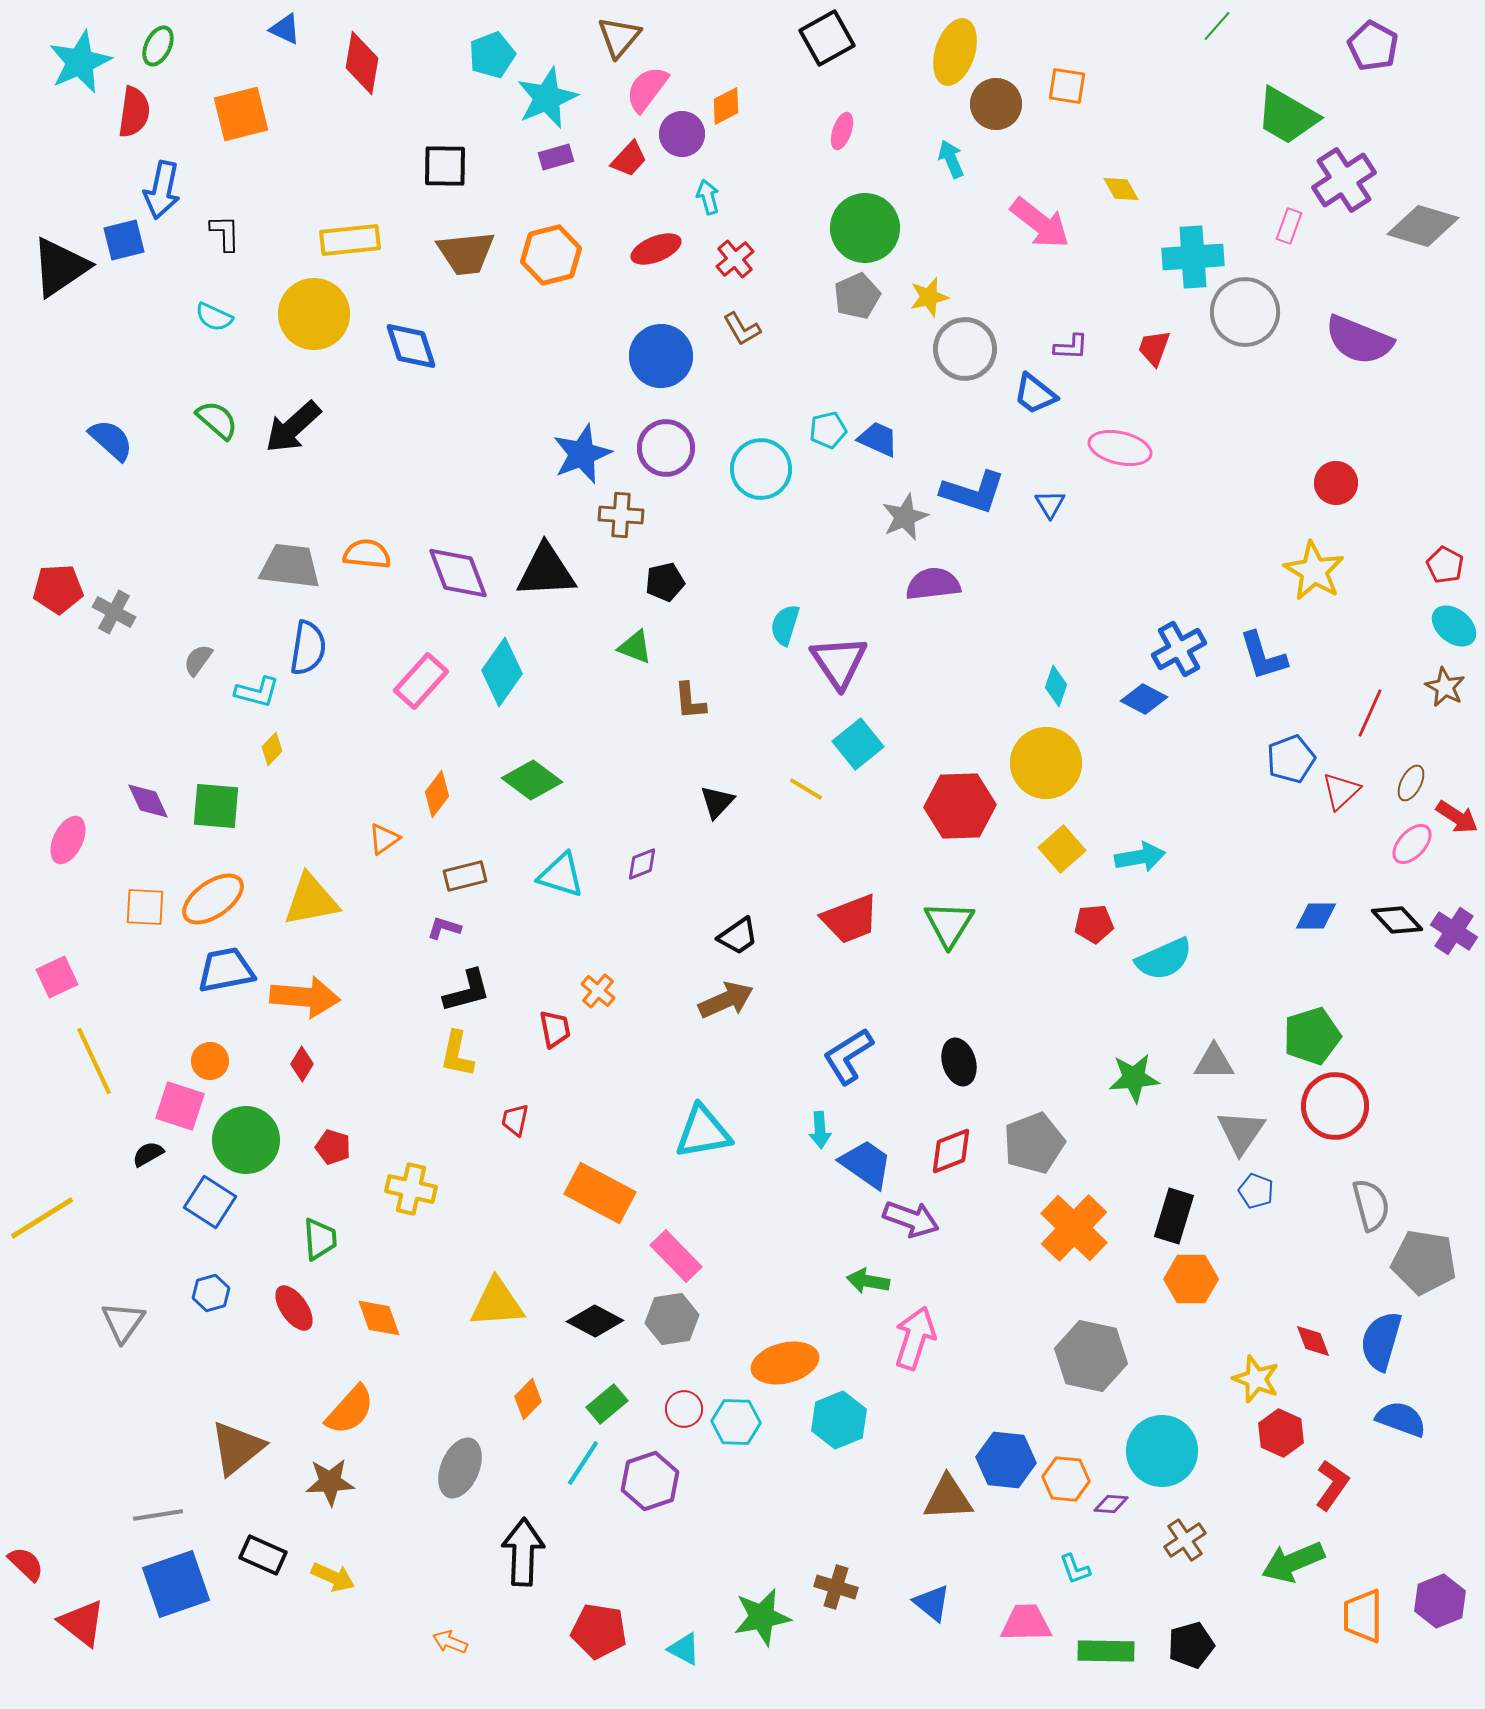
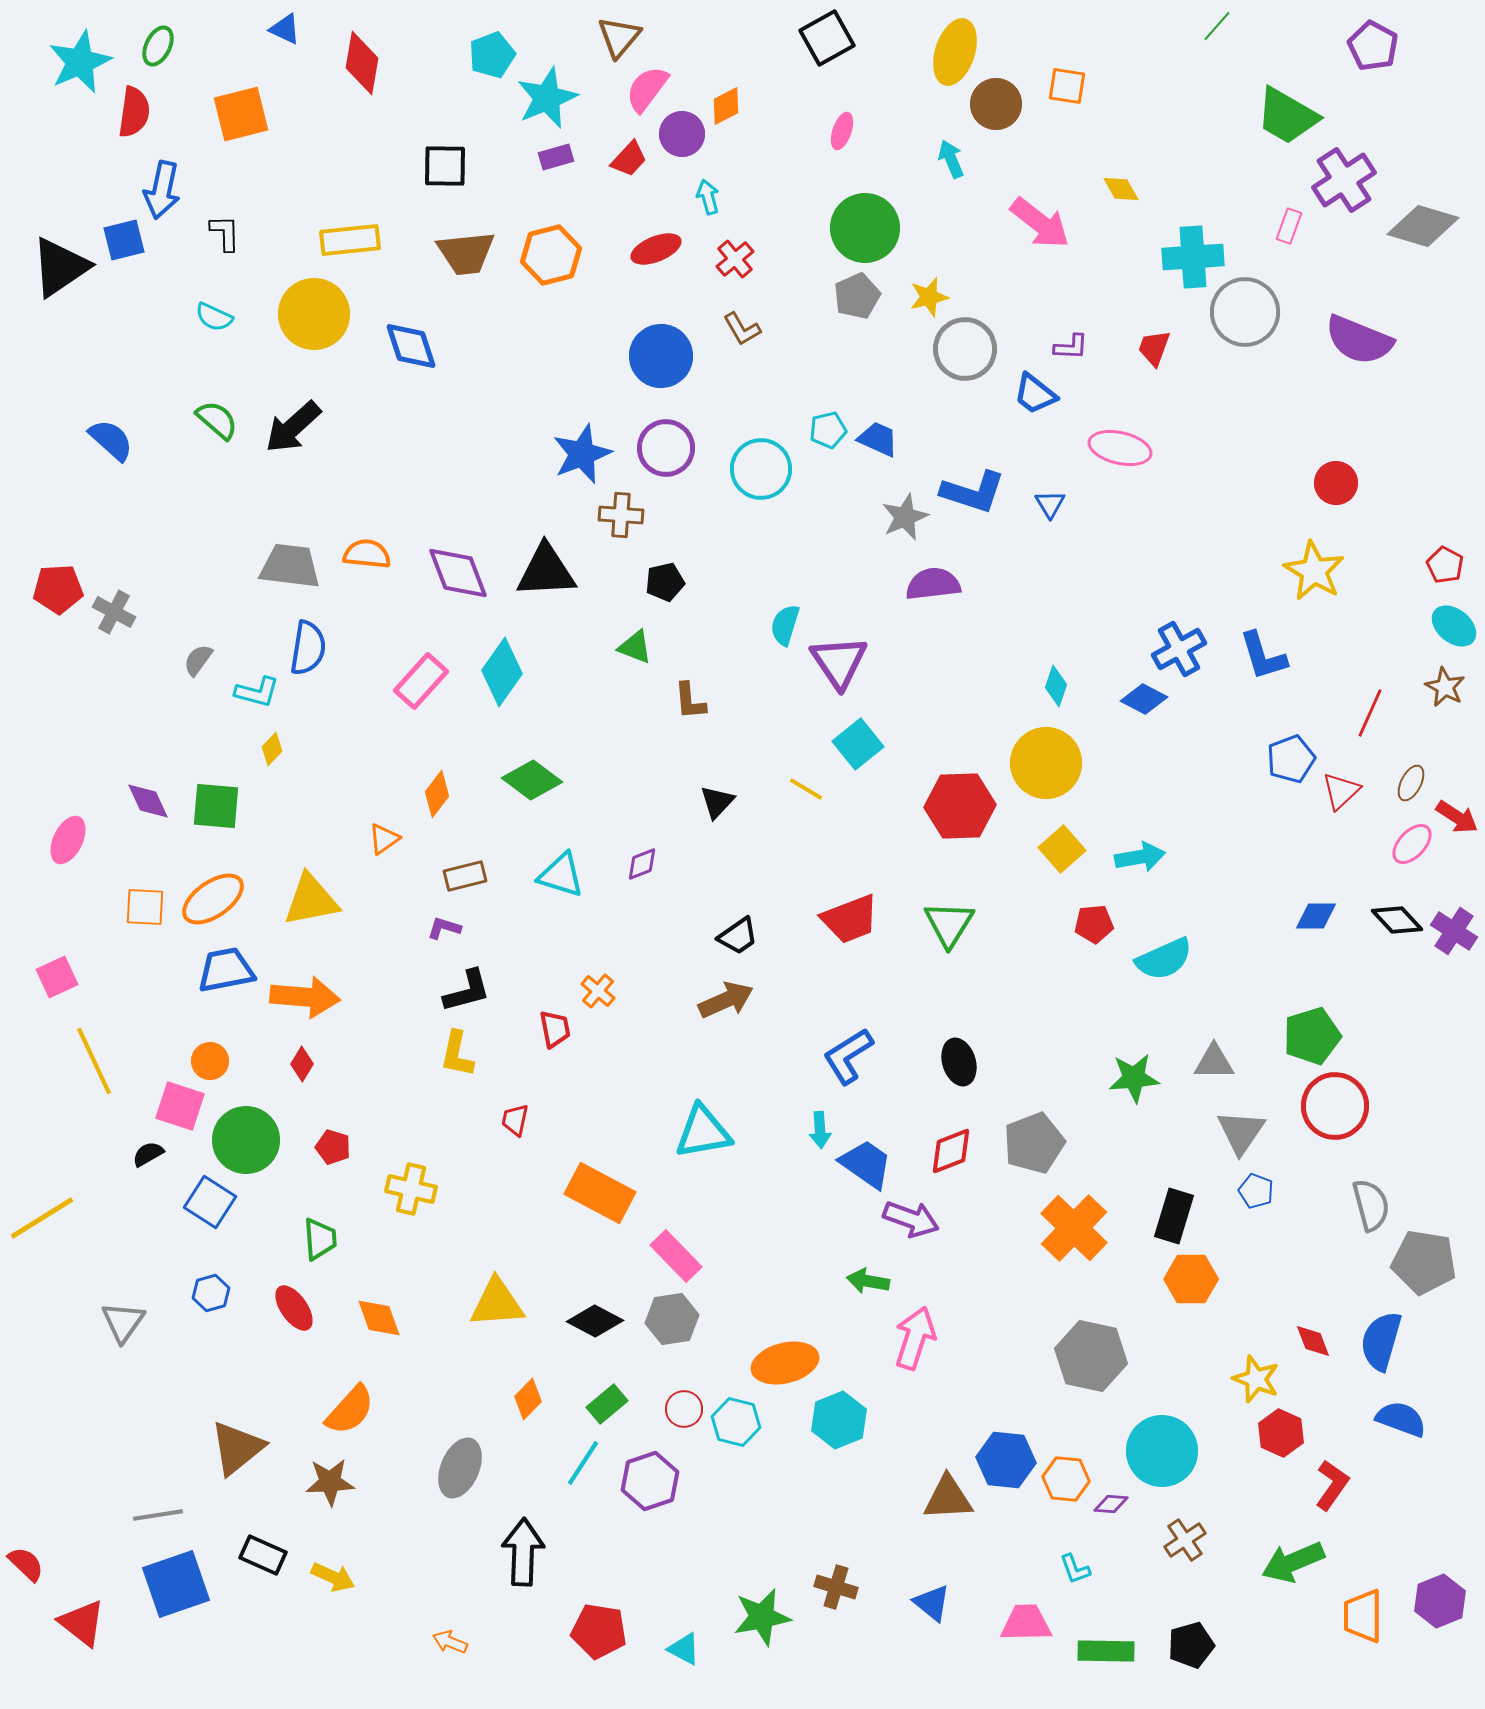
cyan hexagon at (736, 1422): rotated 12 degrees clockwise
